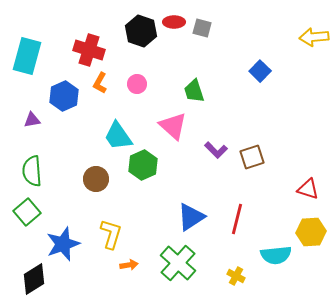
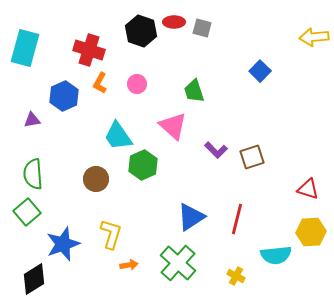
cyan rectangle: moved 2 px left, 8 px up
green semicircle: moved 1 px right, 3 px down
